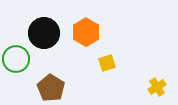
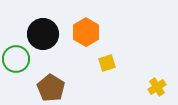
black circle: moved 1 px left, 1 px down
